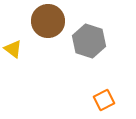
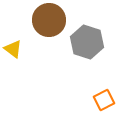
brown circle: moved 1 px right, 1 px up
gray hexagon: moved 2 px left, 1 px down
